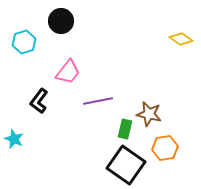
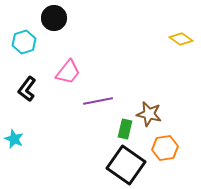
black circle: moved 7 px left, 3 px up
black L-shape: moved 12 px left, 12 px up
